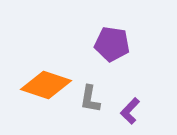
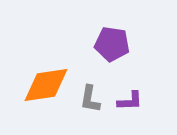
orange diamond: rotated 27 degrees counterclockwise
purple L-shape: moved 10 px up; rotated 136 degrees counterclockwise
